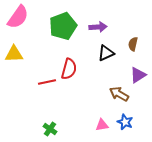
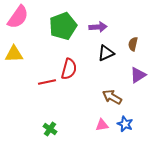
brown arrow: moved 7 px left, 3 px down
blue star: moved 2 px down
